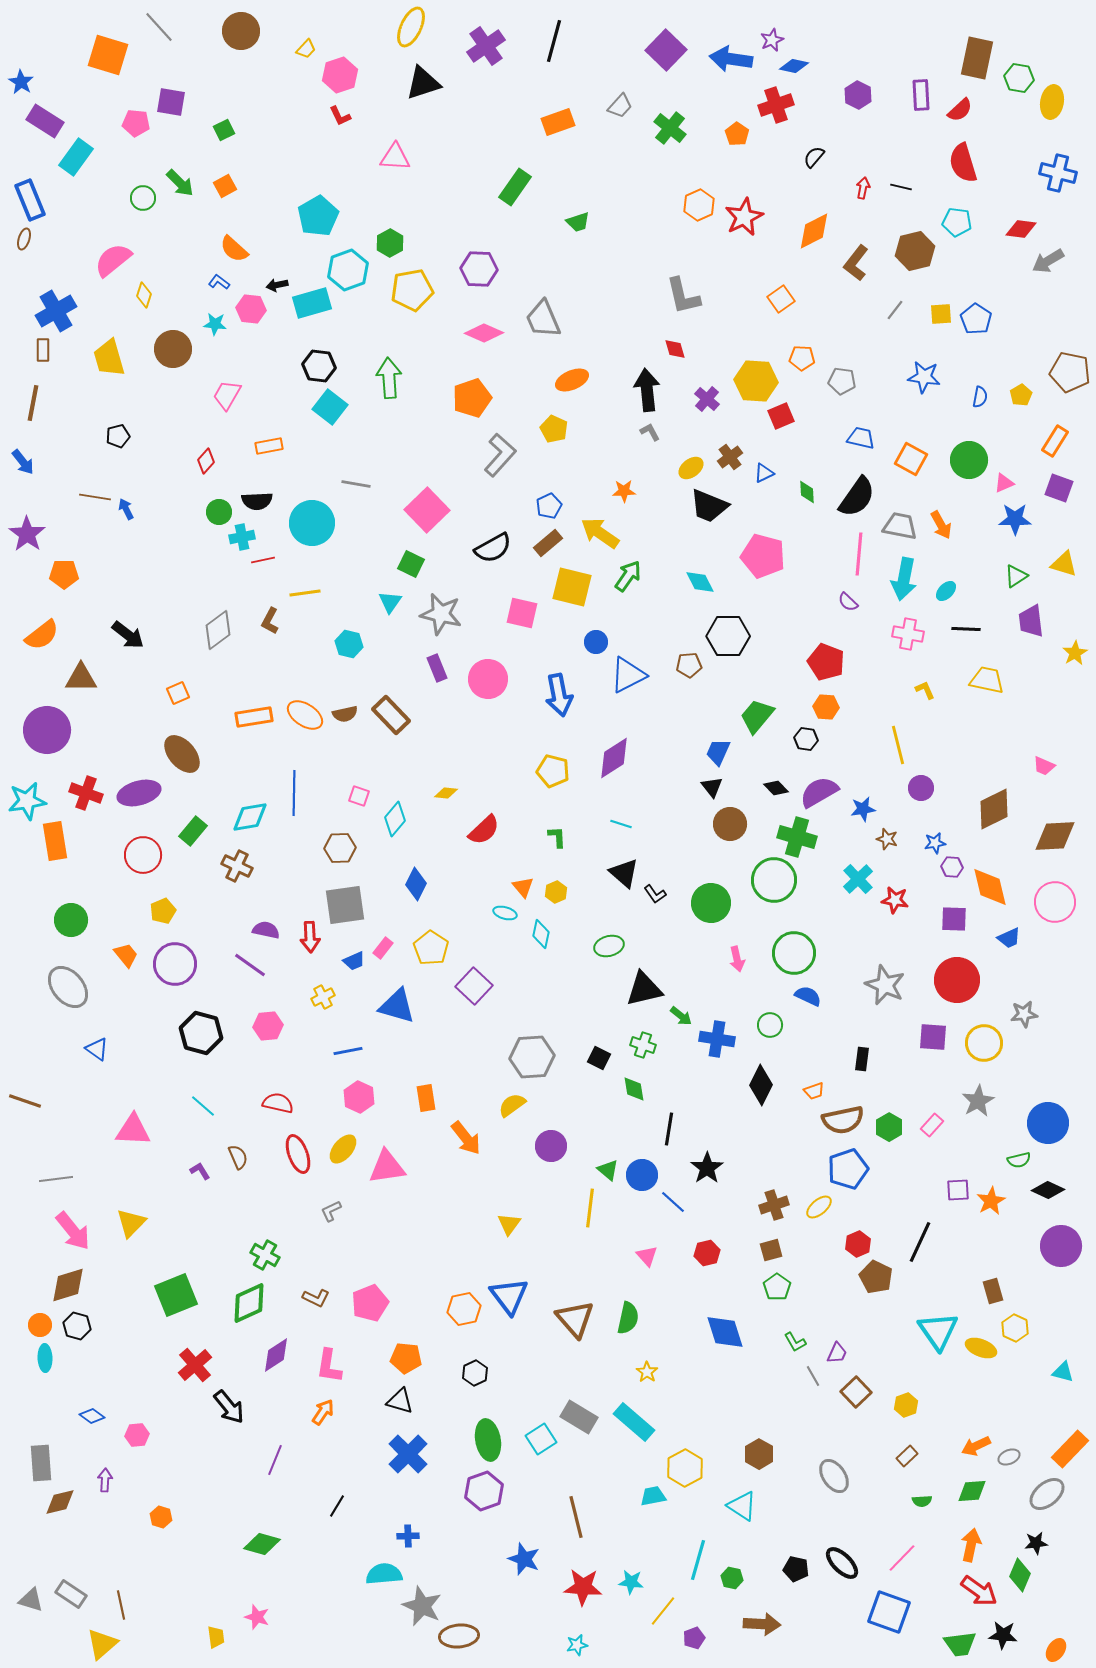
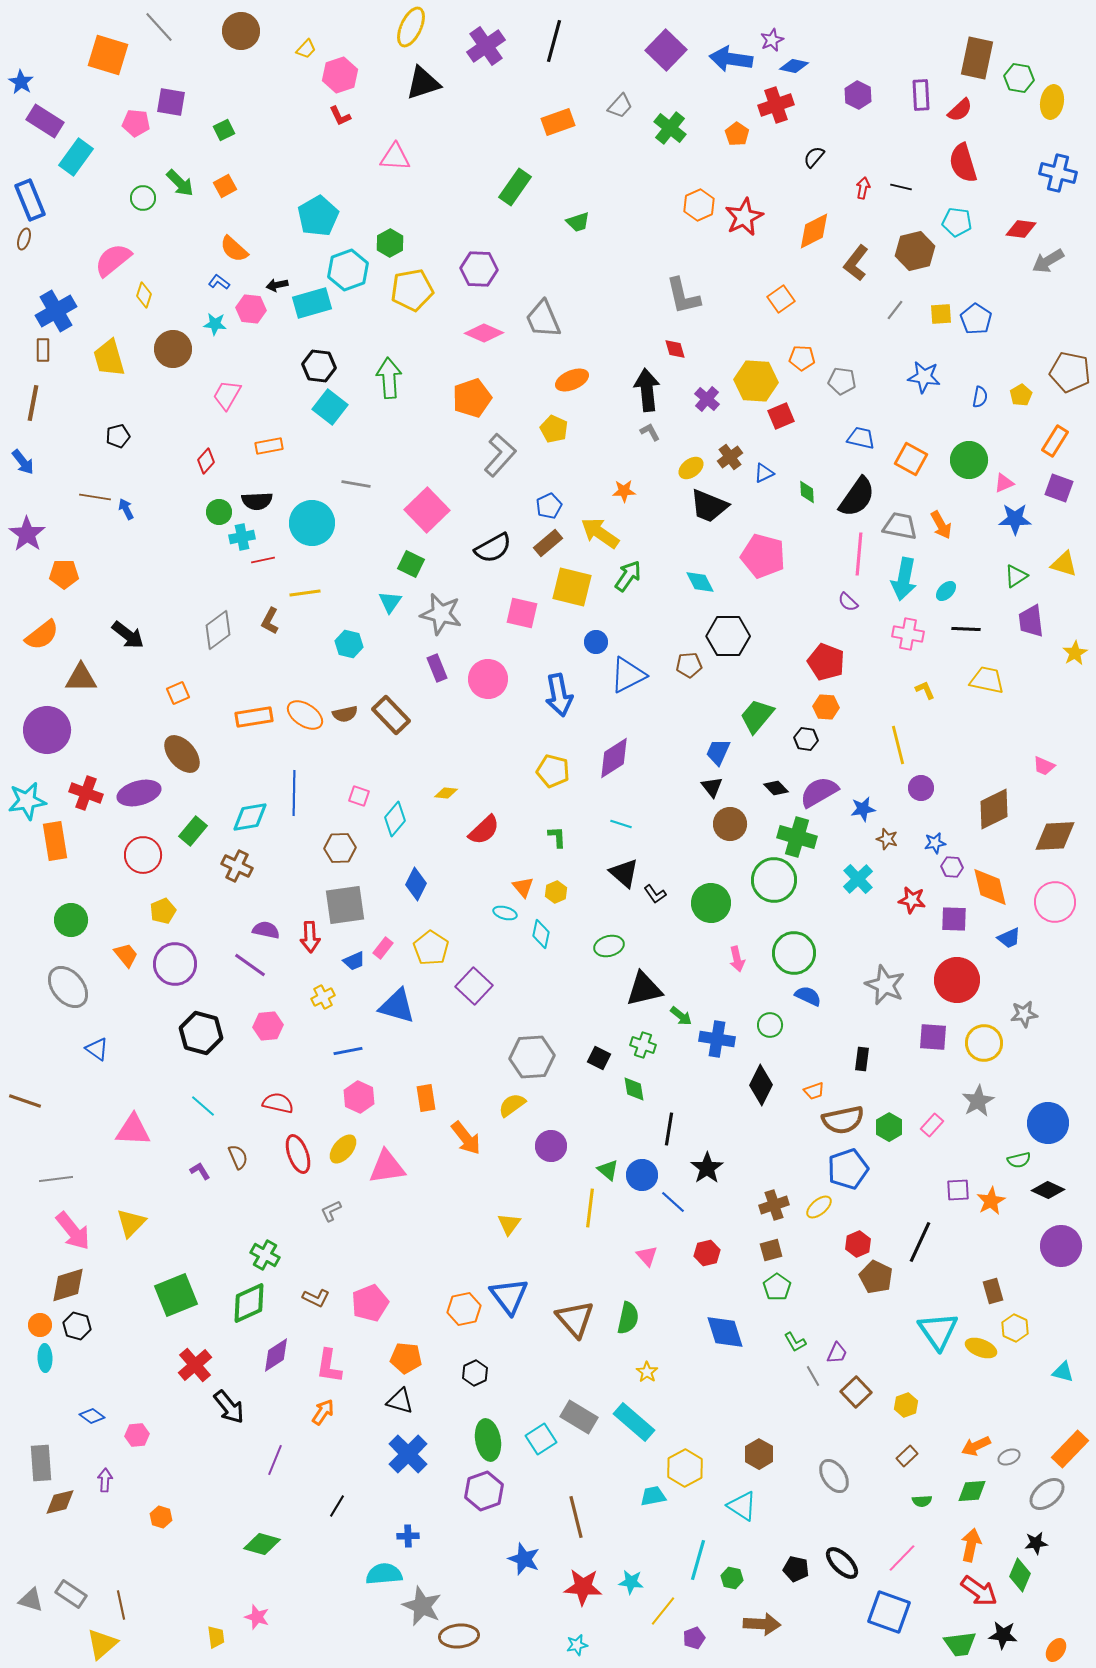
red star at (895, 900): moved 17 px right
